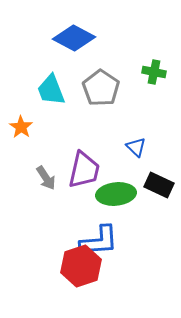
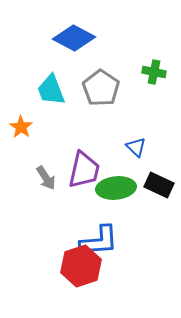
green ellipse: moved 6 px up
